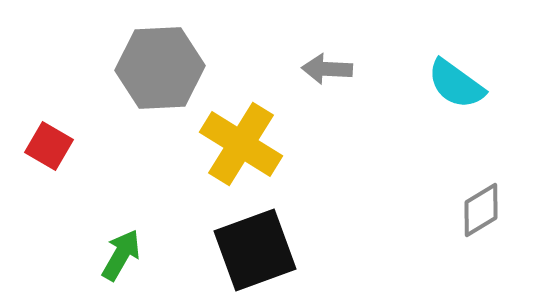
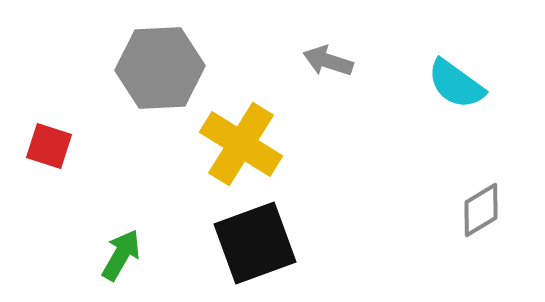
gray arrow: moved 1 px right, 8 px up; rotated 15 degrees clockwise
red square: rotated 12 degrees counterclockwise
black square: moved 7 px up
